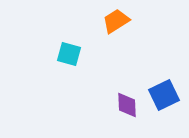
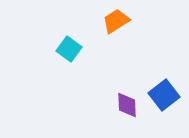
cyan square: moved 5 px up; rotated 20 degrees clockwise
blue square: rotated 12 degrees counterclockwise
